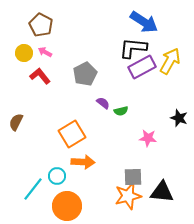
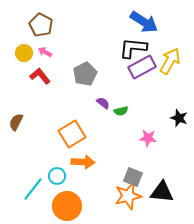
gray square: rotated 24 degrees clockwise
